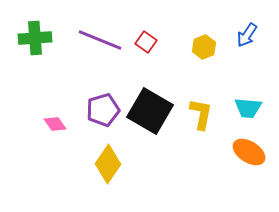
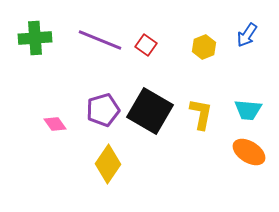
red square: moved 3 px down
cyan trapezoid: moved 2 px down
